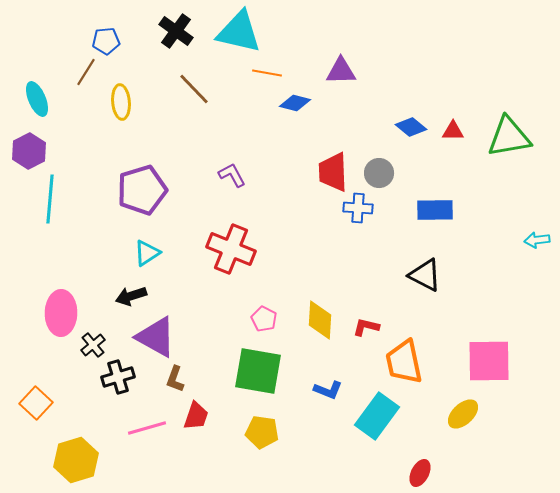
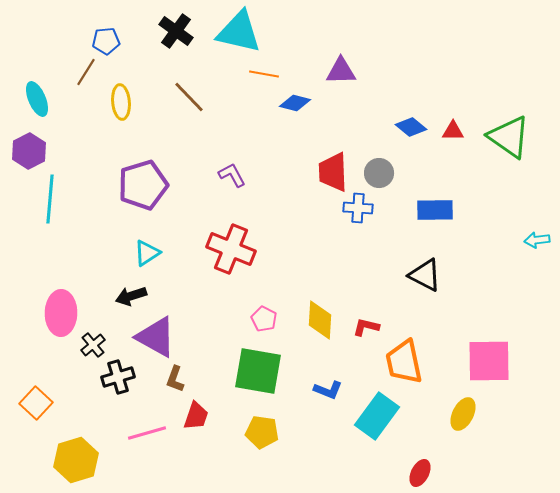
orange line at (267, 73): moved 3 px left, 1 px down
brown line at (194, 89): moved 5 px left, 8 px down
green triangle at (509, 137): rotated 45 degrees clockwise
purple pentagon at (142, 190): moved 1 px right, 5 px up
yellow ellipse at (463, 414): rotated 20 degrees counterclockwise
pink line at (147, 428): moved 5 px down
